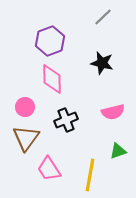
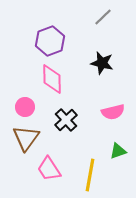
black cross: rotated 20 degrees counterclockwise
